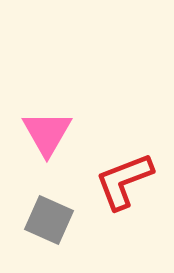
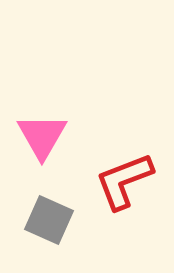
pink triangle: moved 5 px left, 3 px down
